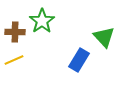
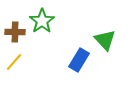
green triangle: moved 1 px right, 3 px down
yellow line: moved 2 px down; rotated 24 degrees counterclockwise
